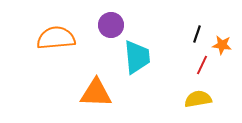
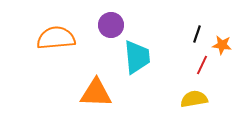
yellow semicircle: moved 4 px left
